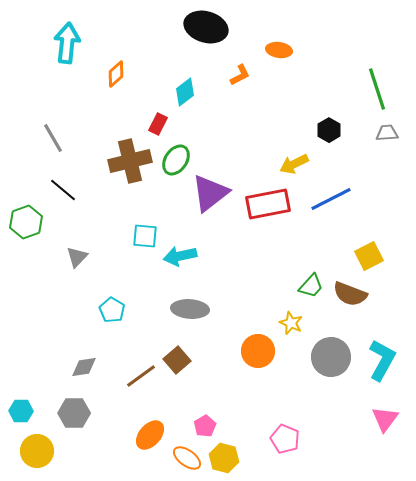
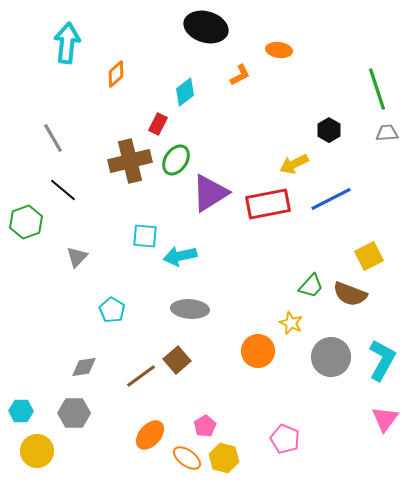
purple triangle at (210, 193): rotated 6 degrees clockwise
